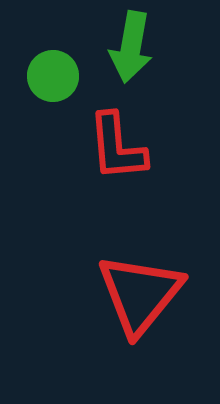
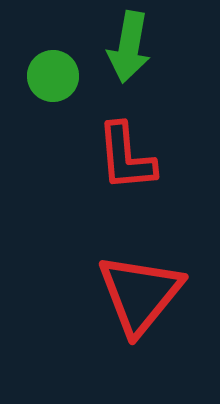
green arrow: moved 2 px left
red L-shape: moved 9 px right, 10 px down
